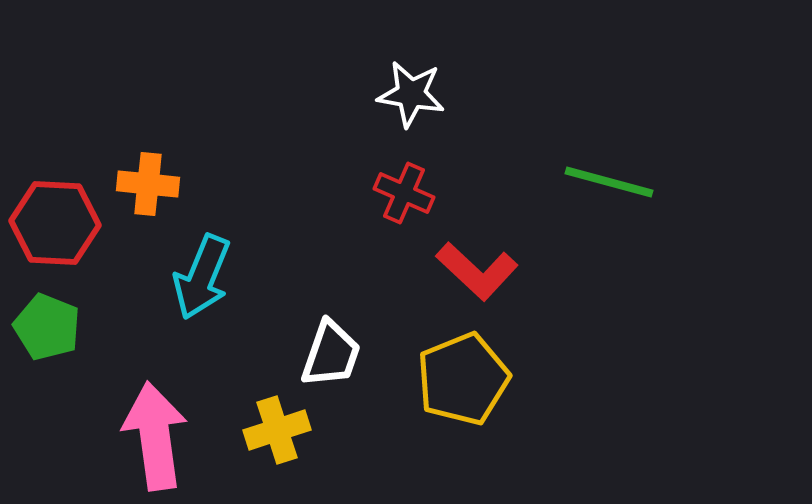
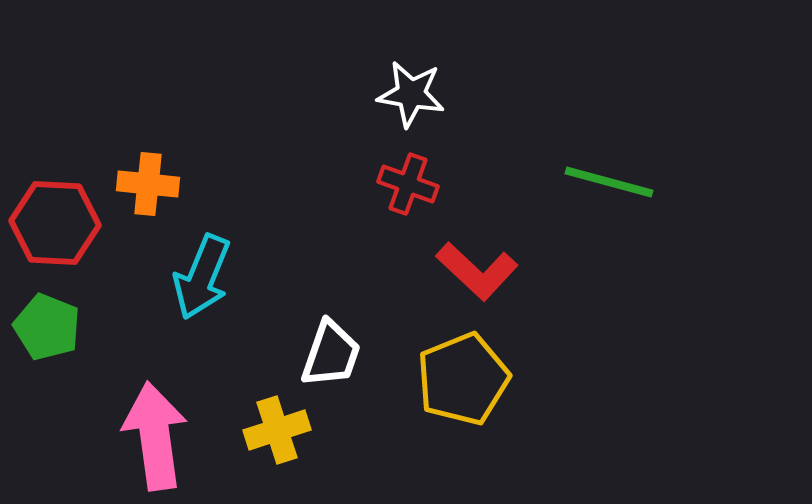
red cross: moved 4 px right, 9 px up; rotated 4 degrees counterclockwise
